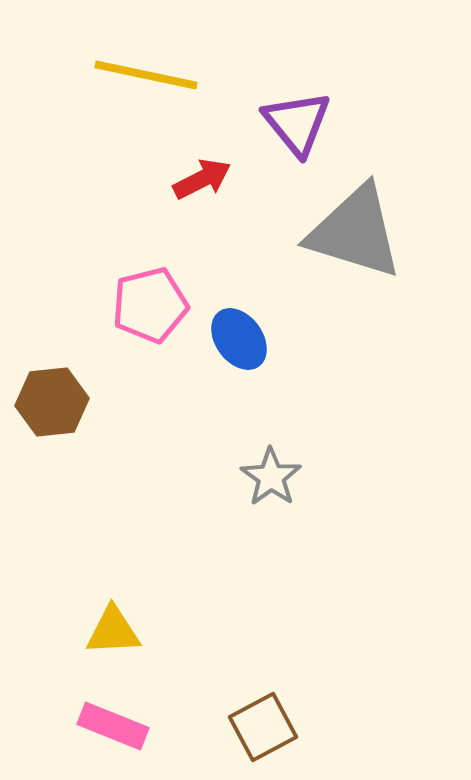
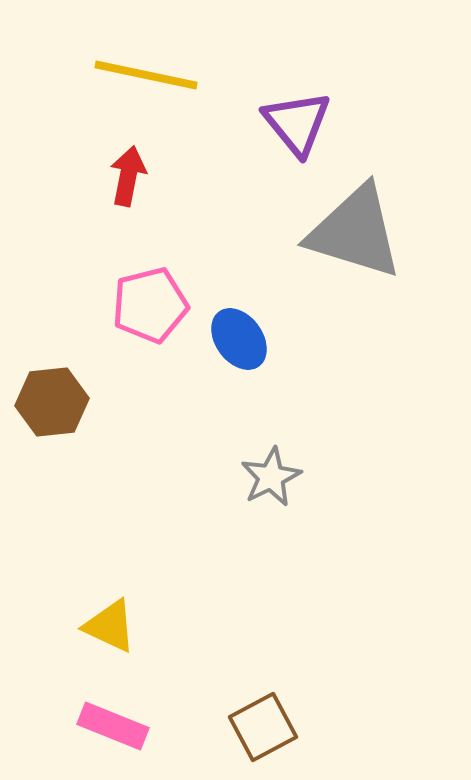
red arrow: moved 74 px left, 3 px up; rotated 52 degrees counterclockwise
gray star: rotated 10 degrees clockwise
yellow triangle: moved 3 px left, 5 px up; rotated 28 degrees clockwise
